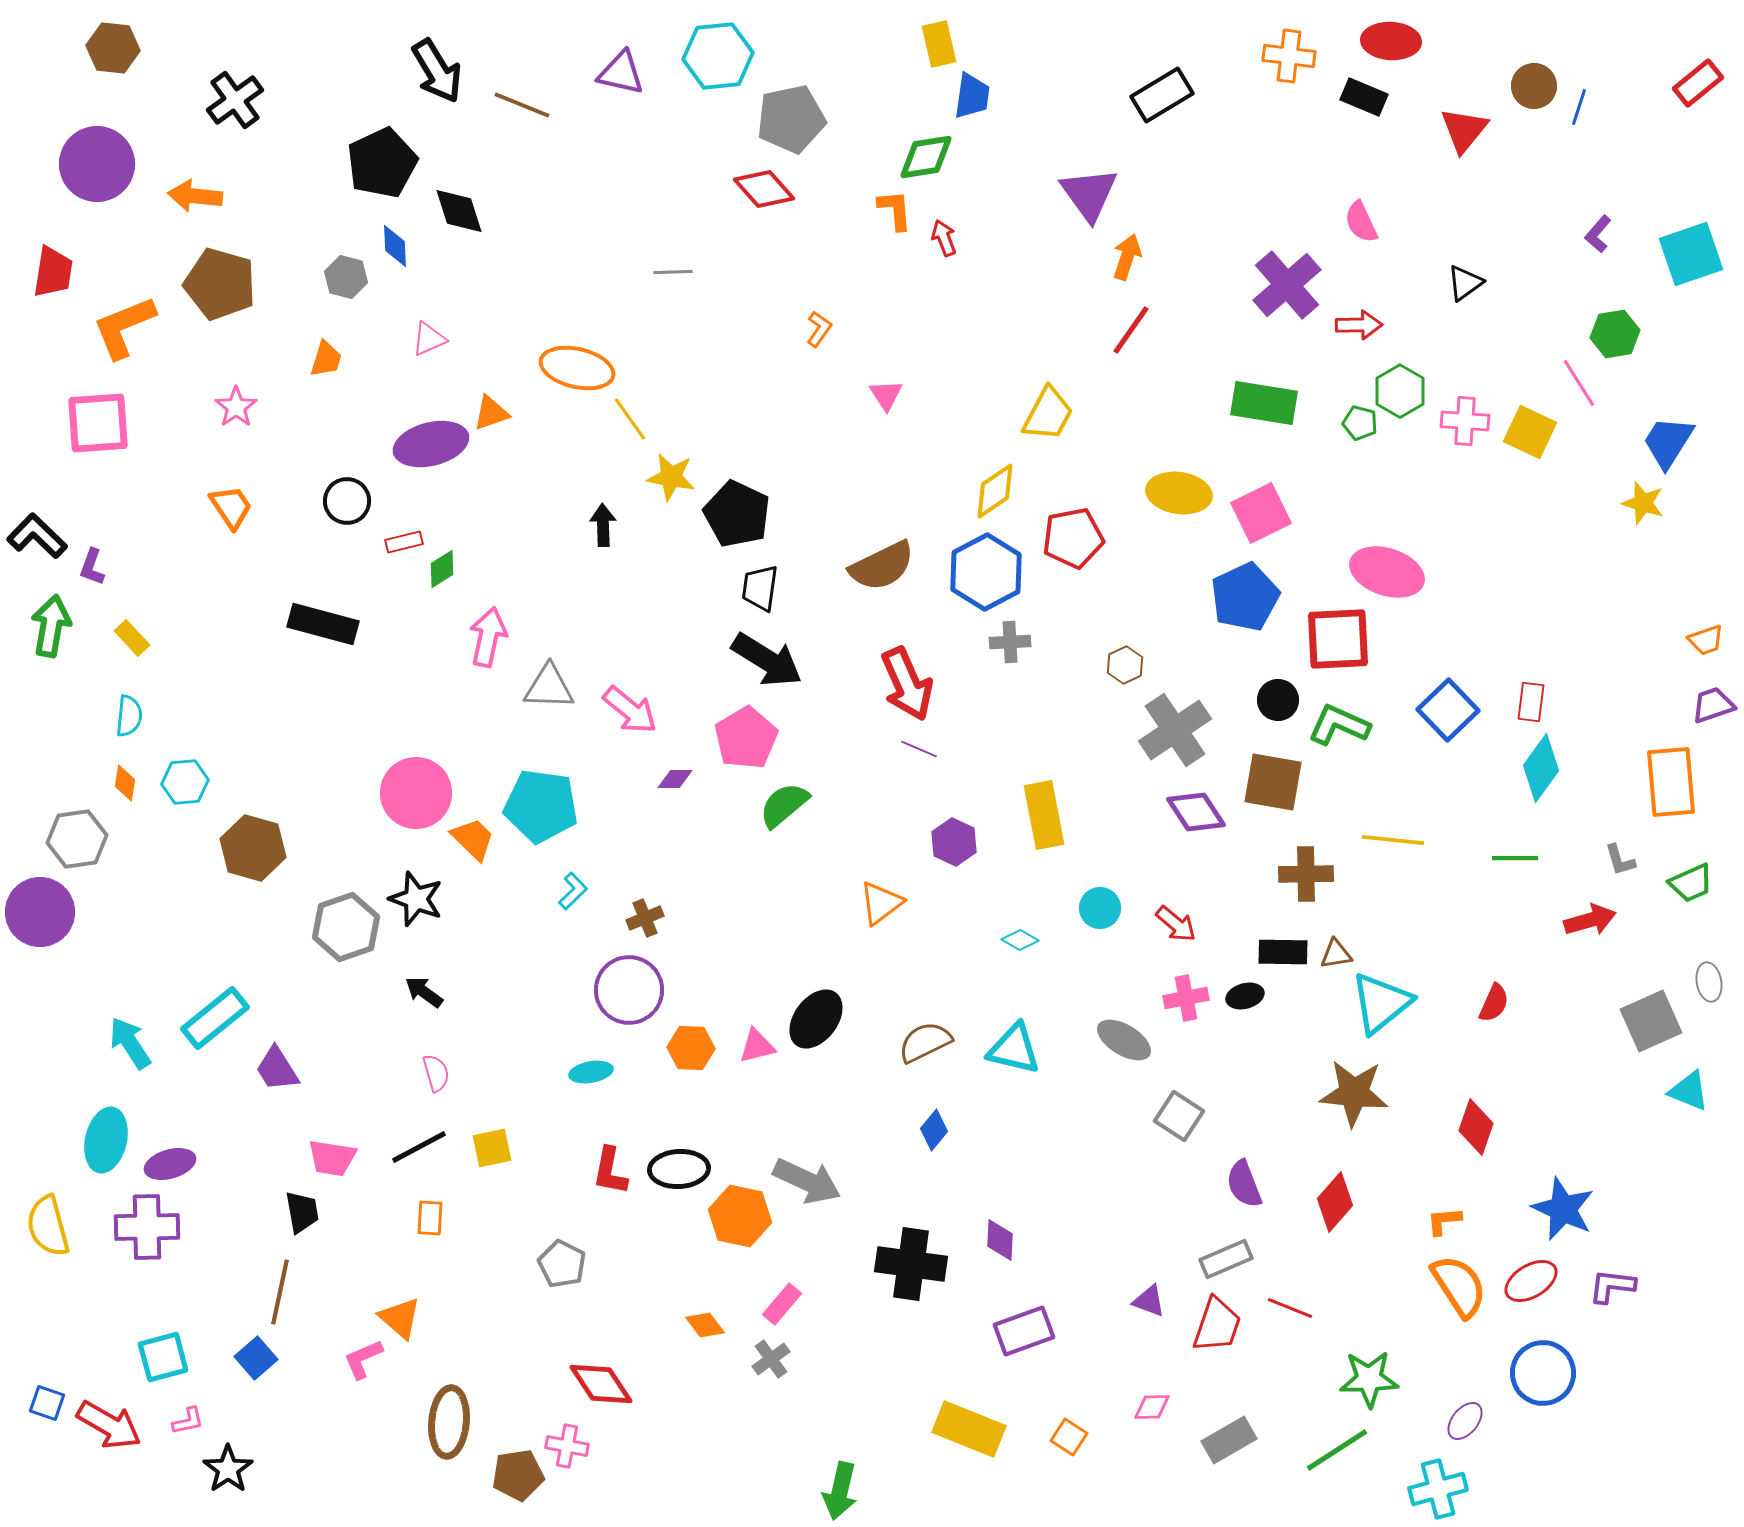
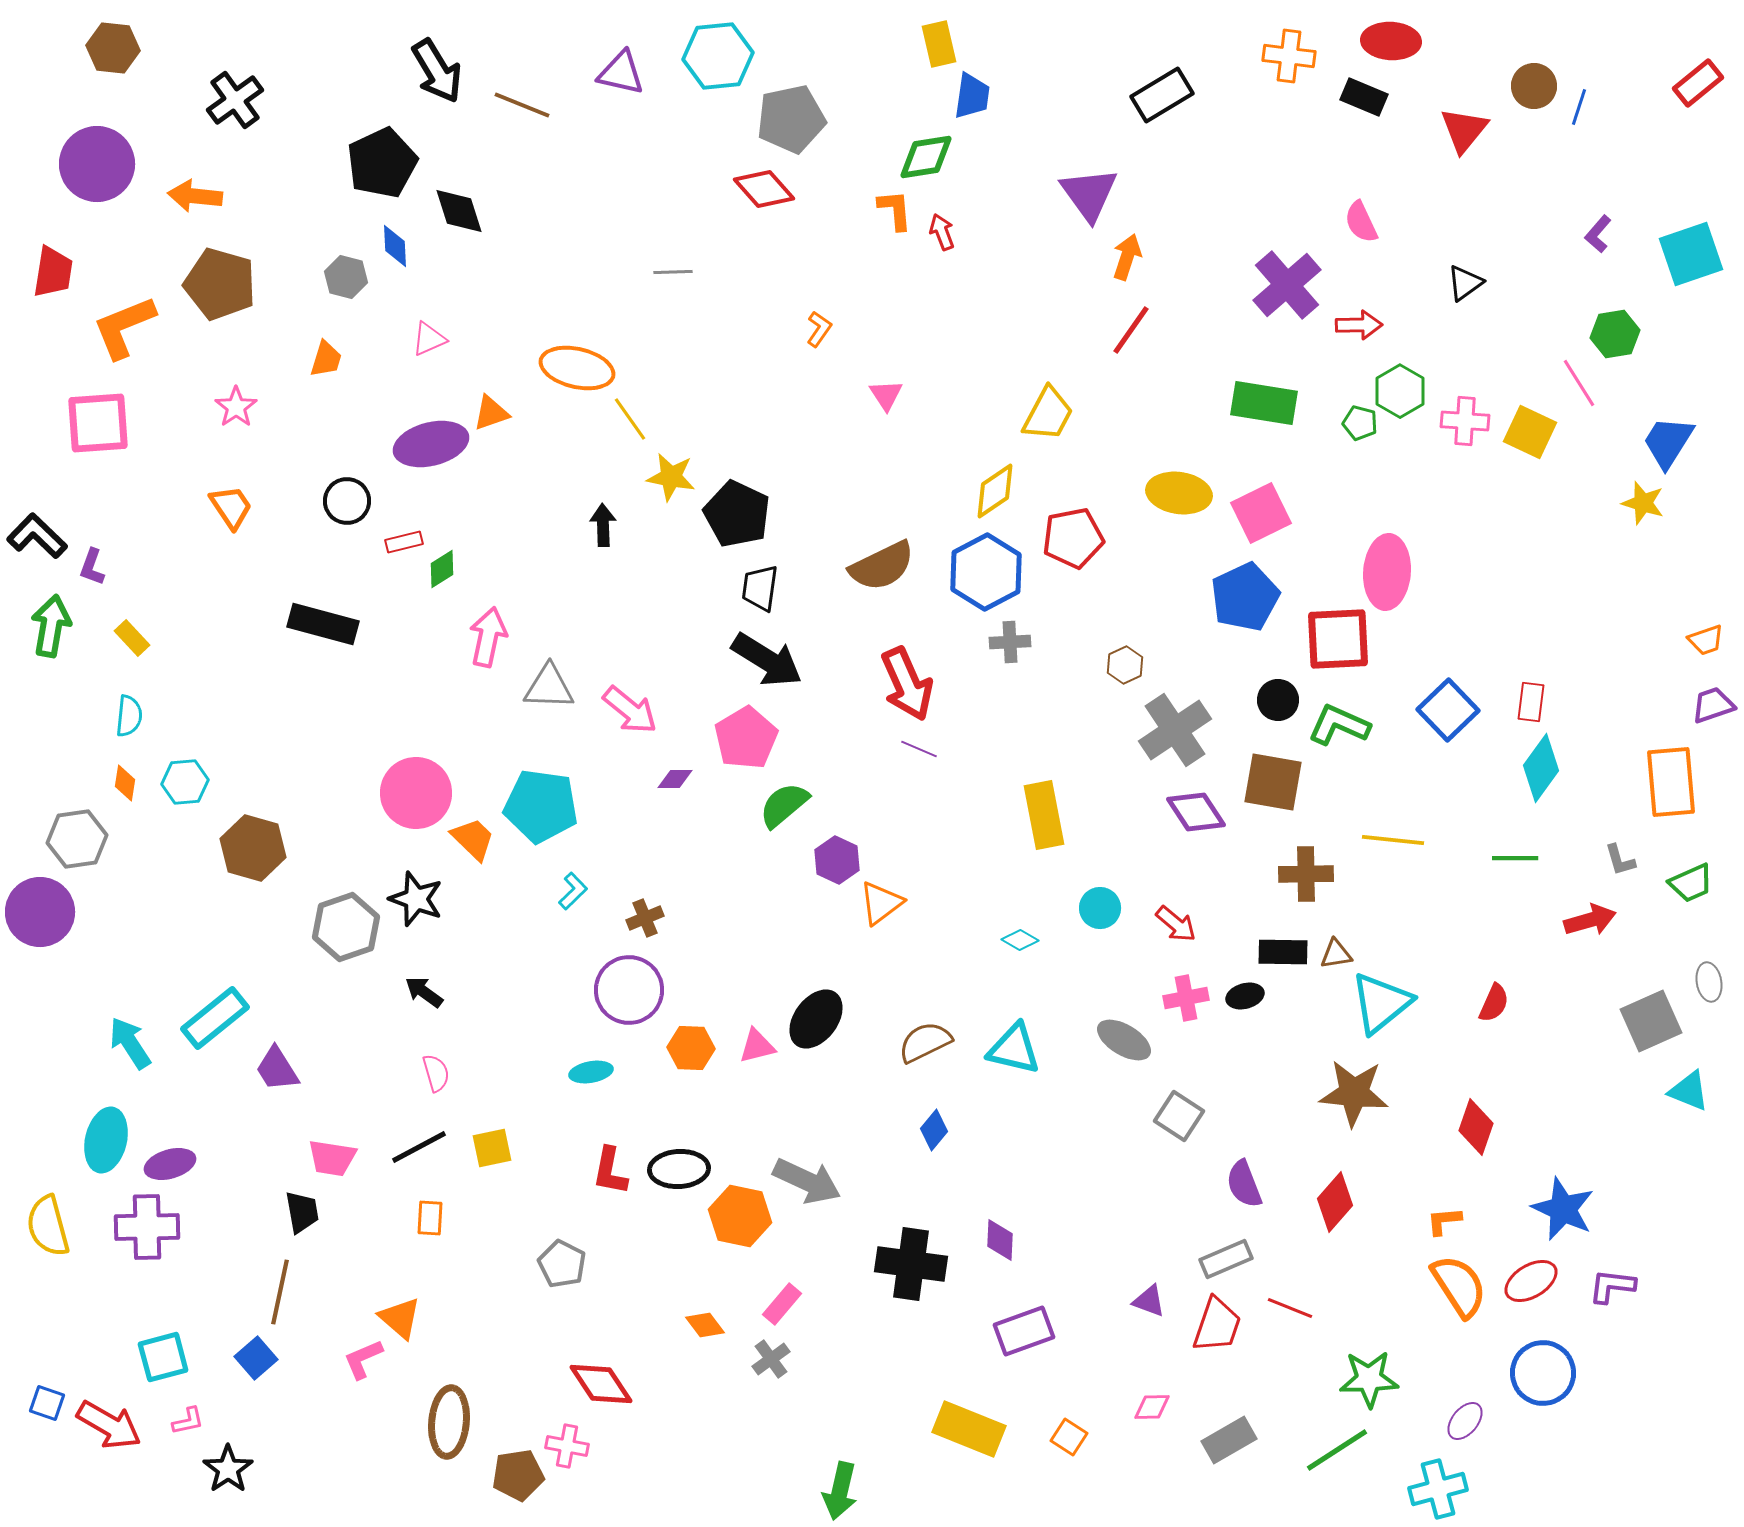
red arrow at (944, 238): moved 2 px left, 6 px up
pink ellipse at (1387, 572): rotated 76 degrees clockwise
purple hexagon at (954, 842): moved 117 px left, 18 px down
